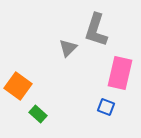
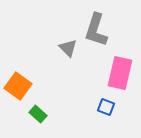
gray triangle: rotated 30 degrees counterclockwise
